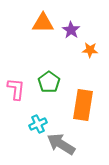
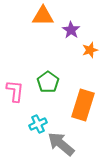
orange triangle: moved 7 px up
orange star: rotated 21 degrees counterclockwise
green pentagon: moved 1 px left
pink L-shape: moved 1 px left, 2 px down
orange rectangle: rotated 8 degrees clockwise
gray arrow: rotated 8 degrees clockwise
